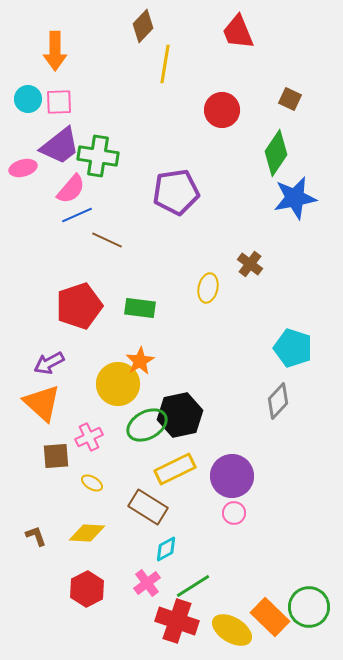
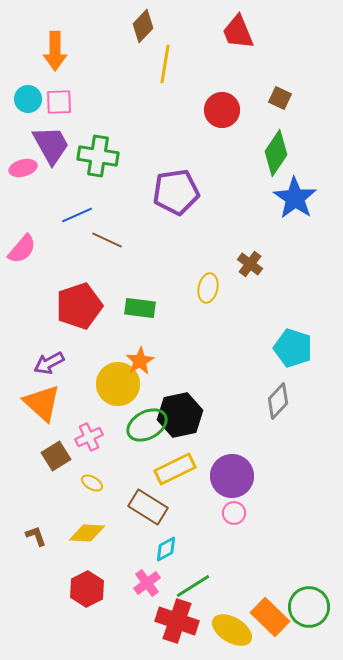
brown square at (290, 99): moved 10 px left, 1 px up
purple trapezoid at (60, 146): moved 9 px left, 1 px up; rotated 81 degrees counterclockwise
pink semicircle at (71, 189): moved 49 px left, 60 px down
blue star at (295, 198): rotated 27 degrees counterclockwise
brown square at (56, 456): rotated 28 degrees counterclockwise
